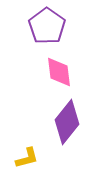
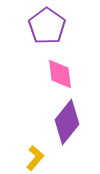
pink diamond: moved 1 px right, 2 px down
yellow L-shape: moved 8 px right; rotated 35 degrees counterclockwise
